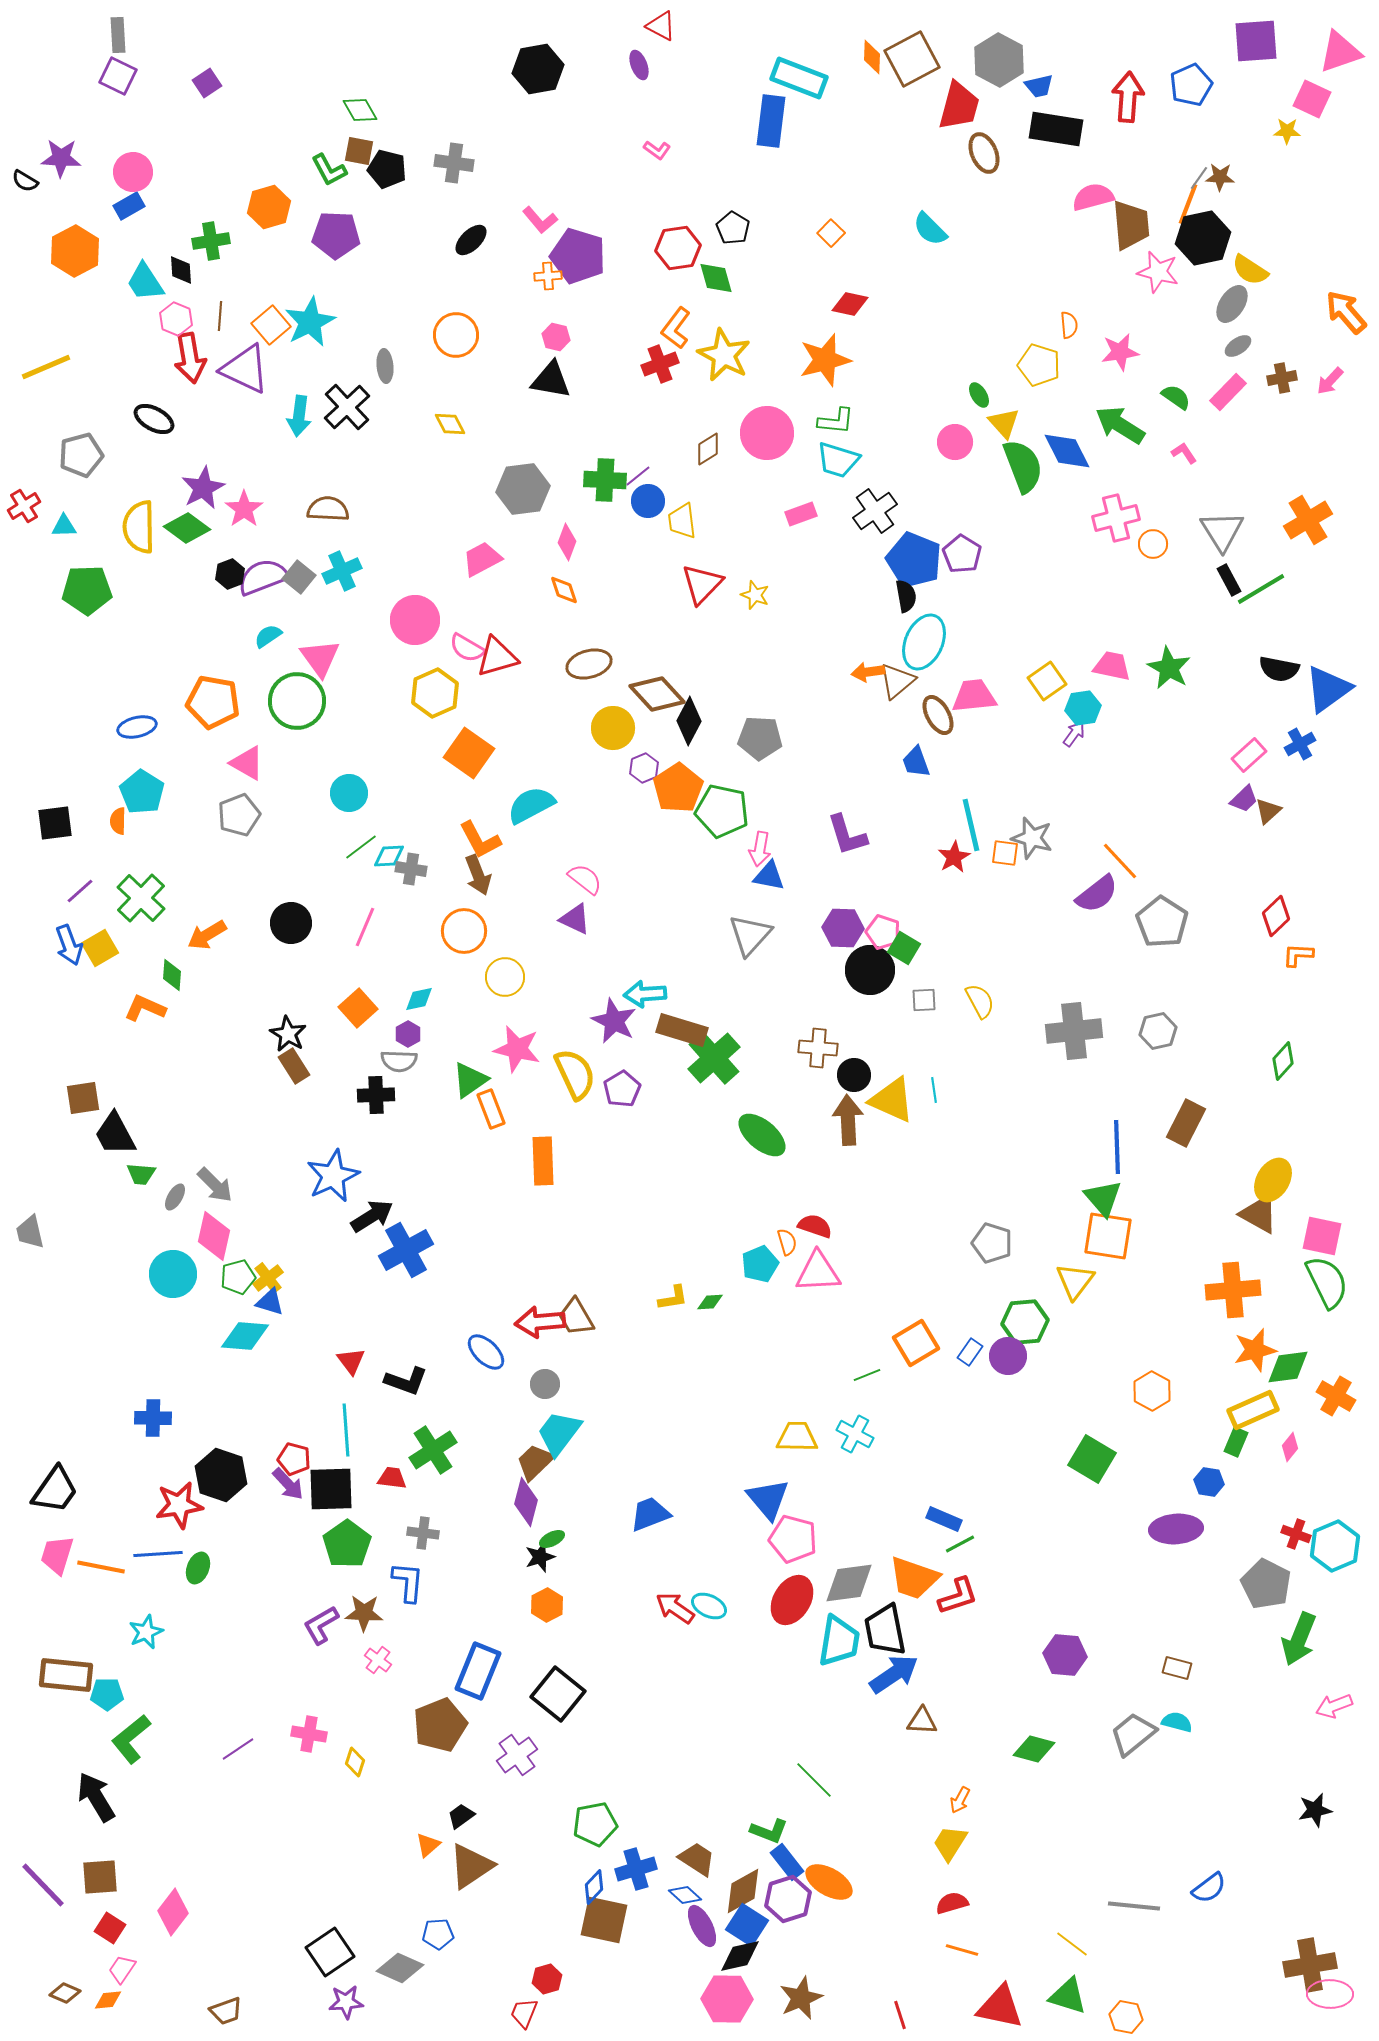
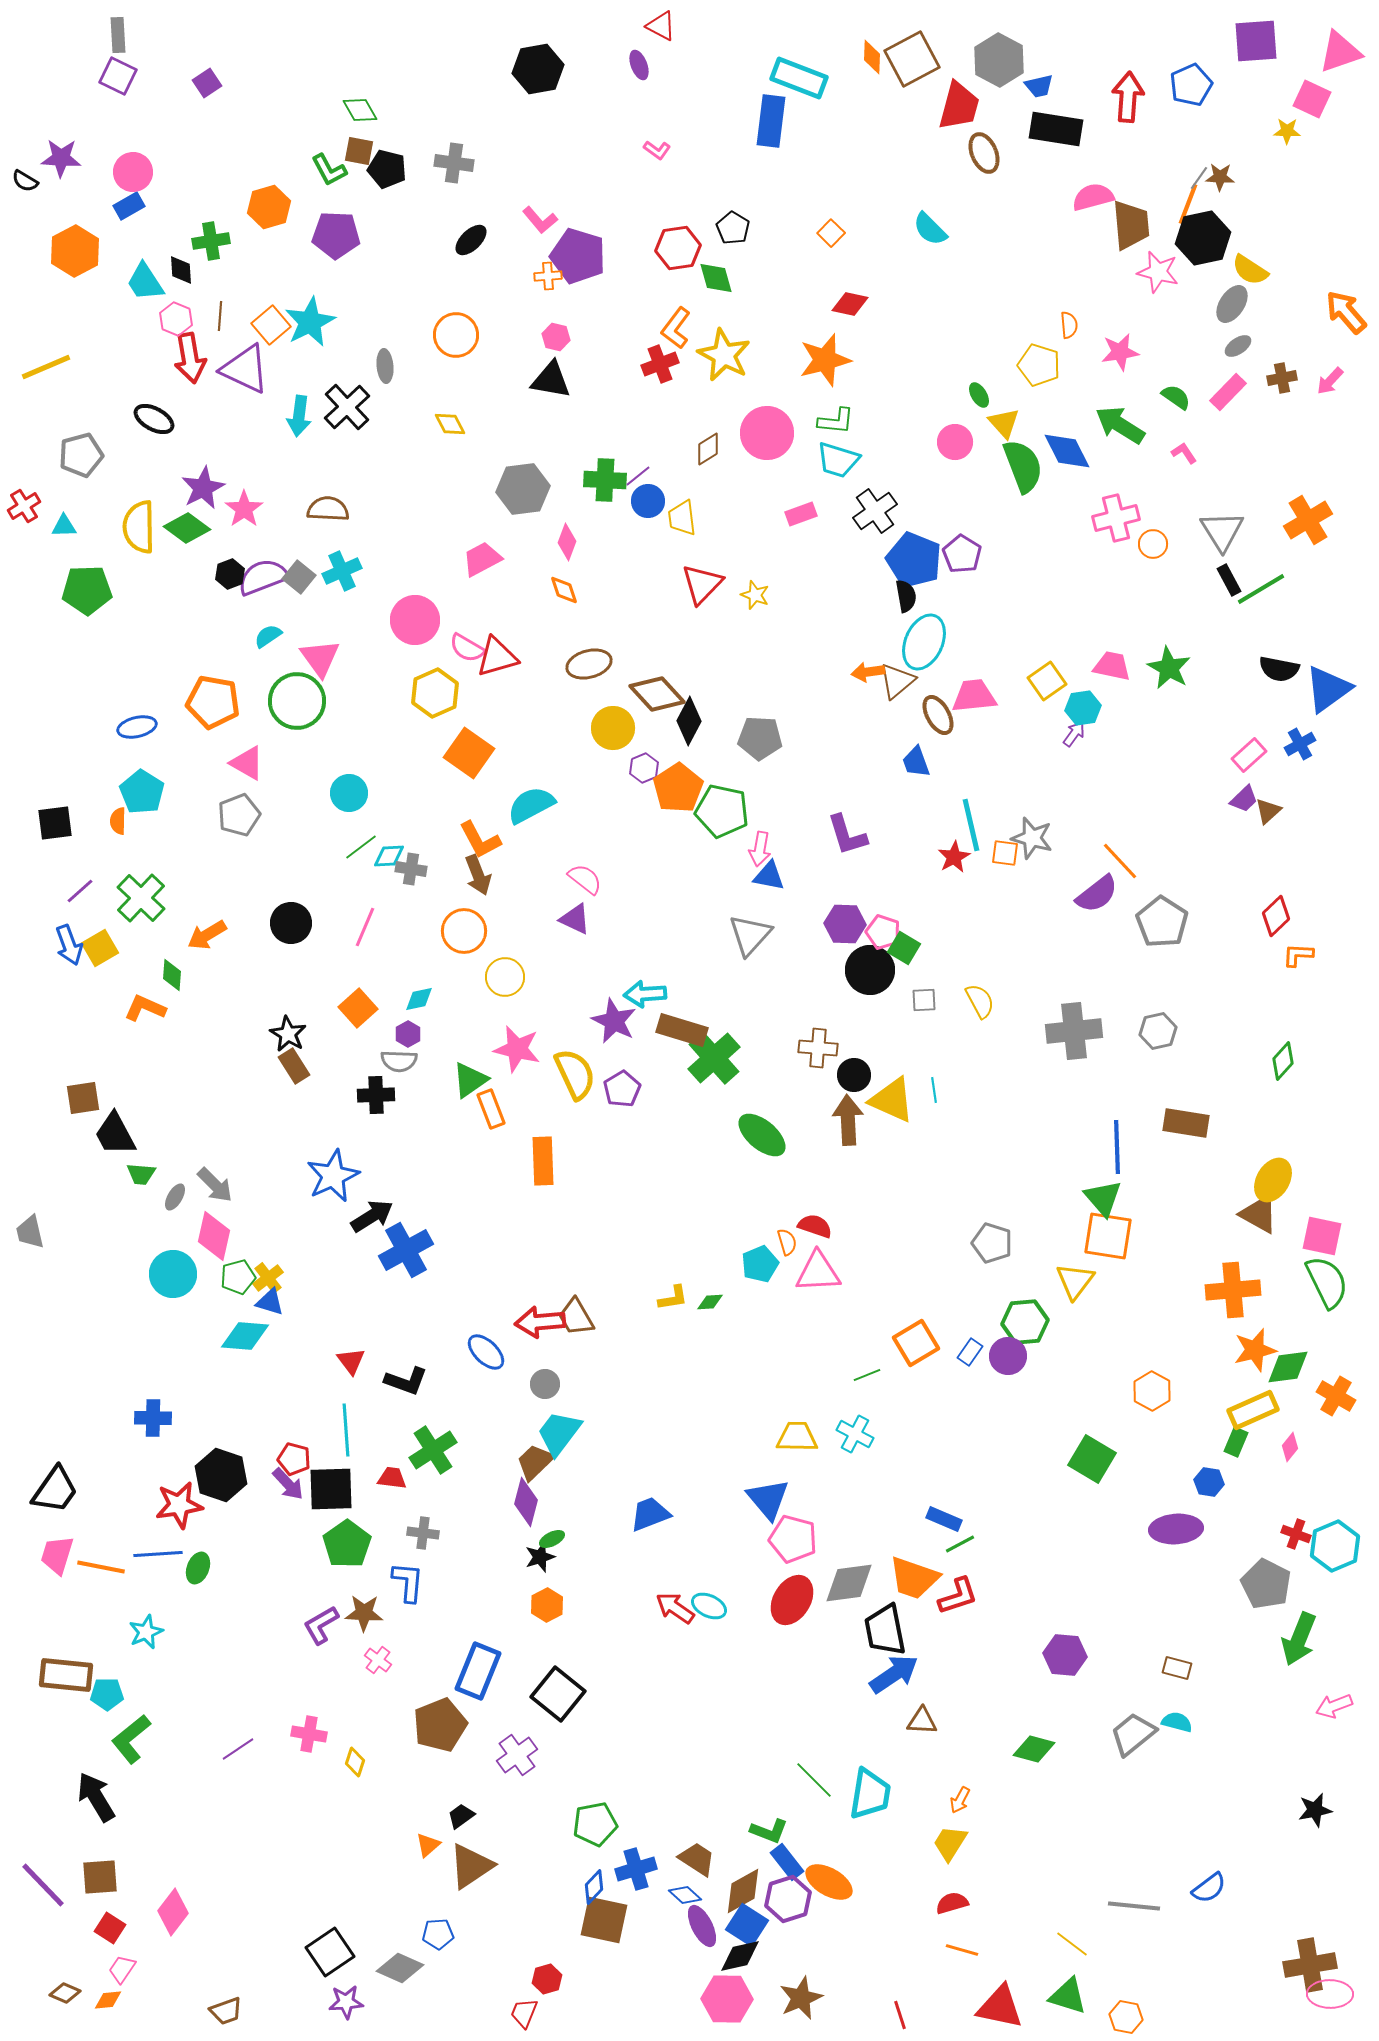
yellow trapezoid at (682, 521): moved 3 px up
purple hexagon at (843, 928): moved 2 px right, 4 px up
brown rectangle at (1186, 1123): rotated 72 degrees clockwise
cyan trapezoid at (839, 1641): moved 31 px right, 153 px down
